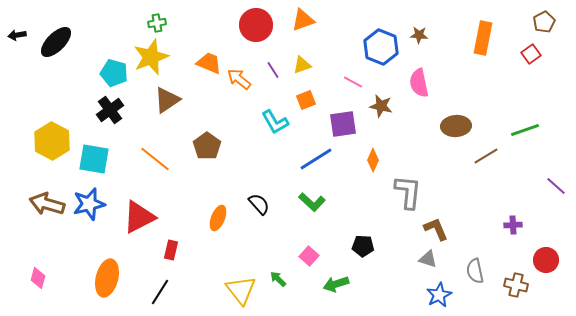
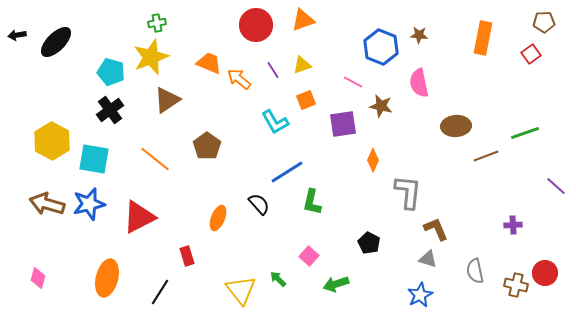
brown pentagon at (544, 22): rotated 25 degrees clockwise
cyan pentagon at (114, 73): moved 3 px left, 1 px up
green line at (525, 130): moved 3 px down
brown line at (486, 156): rotated 10 degrees clockwise
blue line at (316, 159): moved 29 px left, 13 px down
green L-shape at (312, 202): rotated 60 degrees clockwise
black pentagon at (363, 246): moved 6 px right, 3 px up; rotated 25 degrees clockwise
red rectangle at (171, 250): moved 16 px right, 6 px down; rotated 30 degrees counterclockwise
red circle at (546, 260): moved 1 px left, 13 px down
blue star at (439, 295): moved 19 px left
